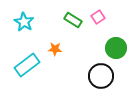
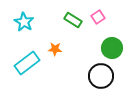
green circle: moved 4 px left
cyan rectangle: moved 2 px up
